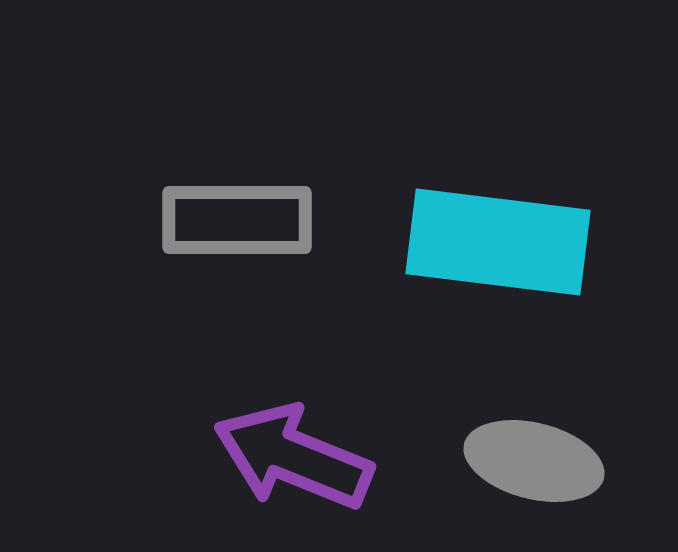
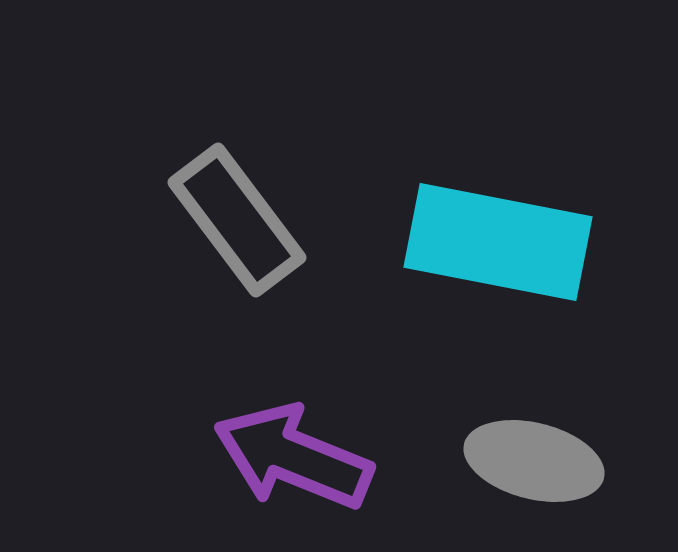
gray rectangle: rotated 53 degrees clockwise
cyan rectangle: rotated 4 degrees clockwise
